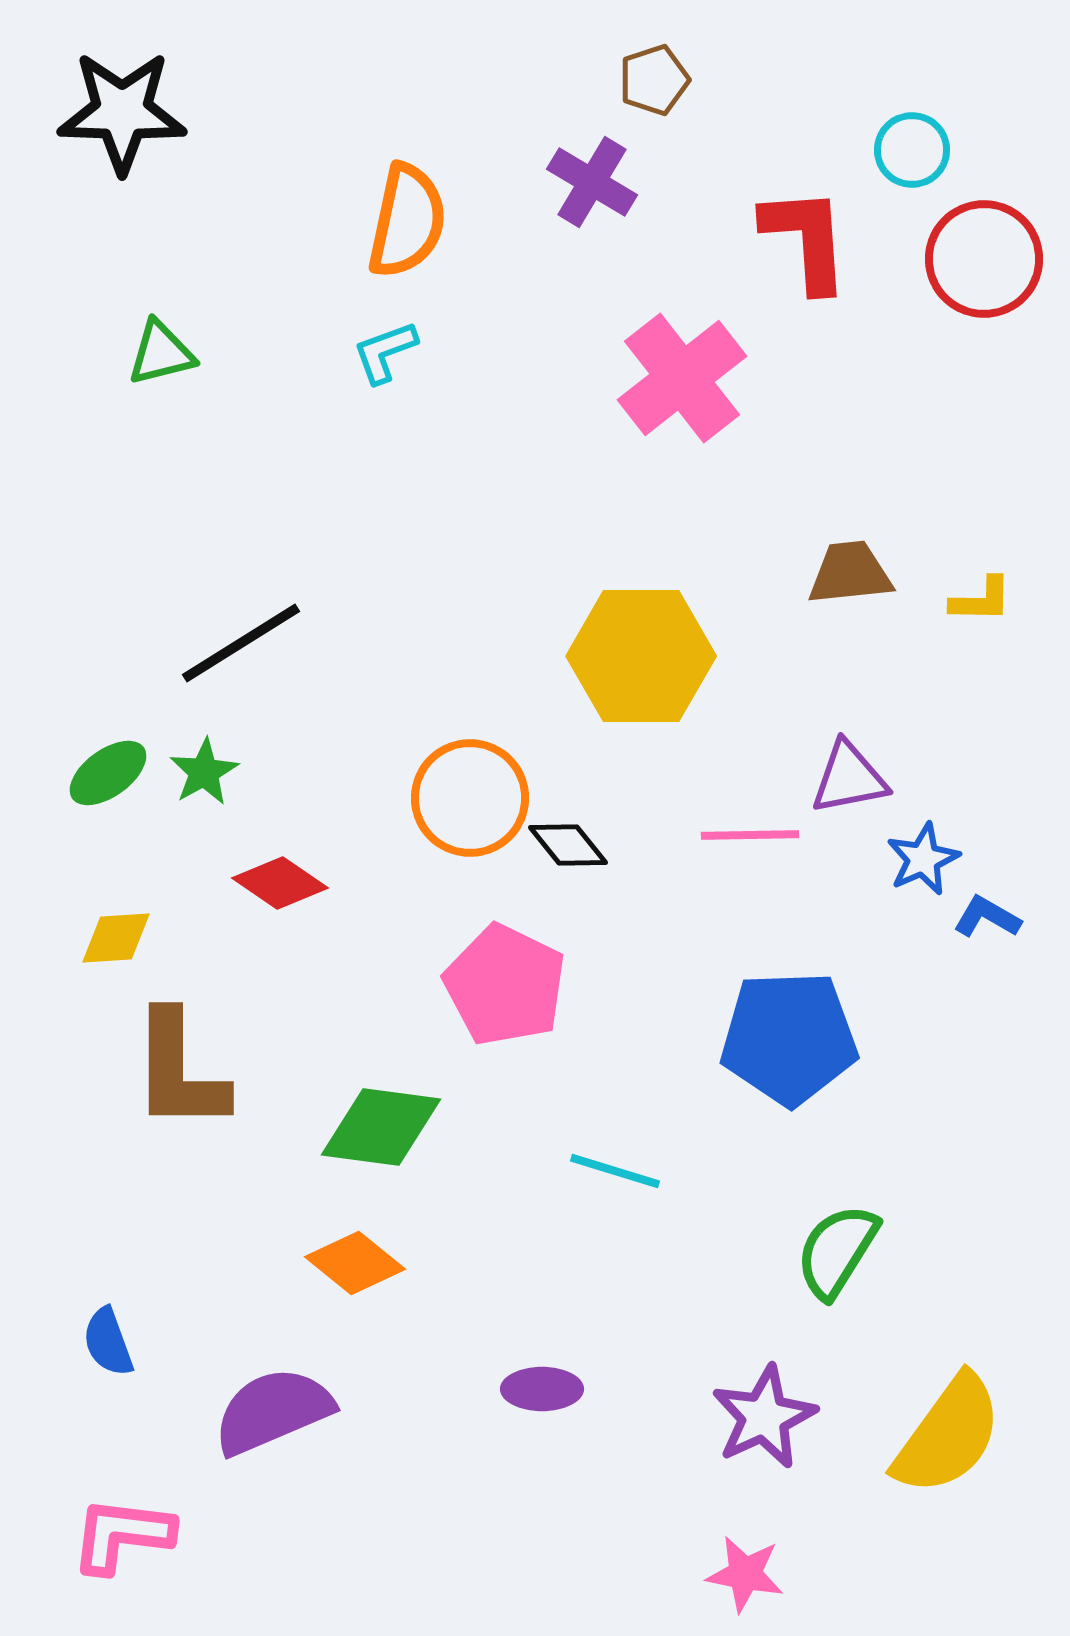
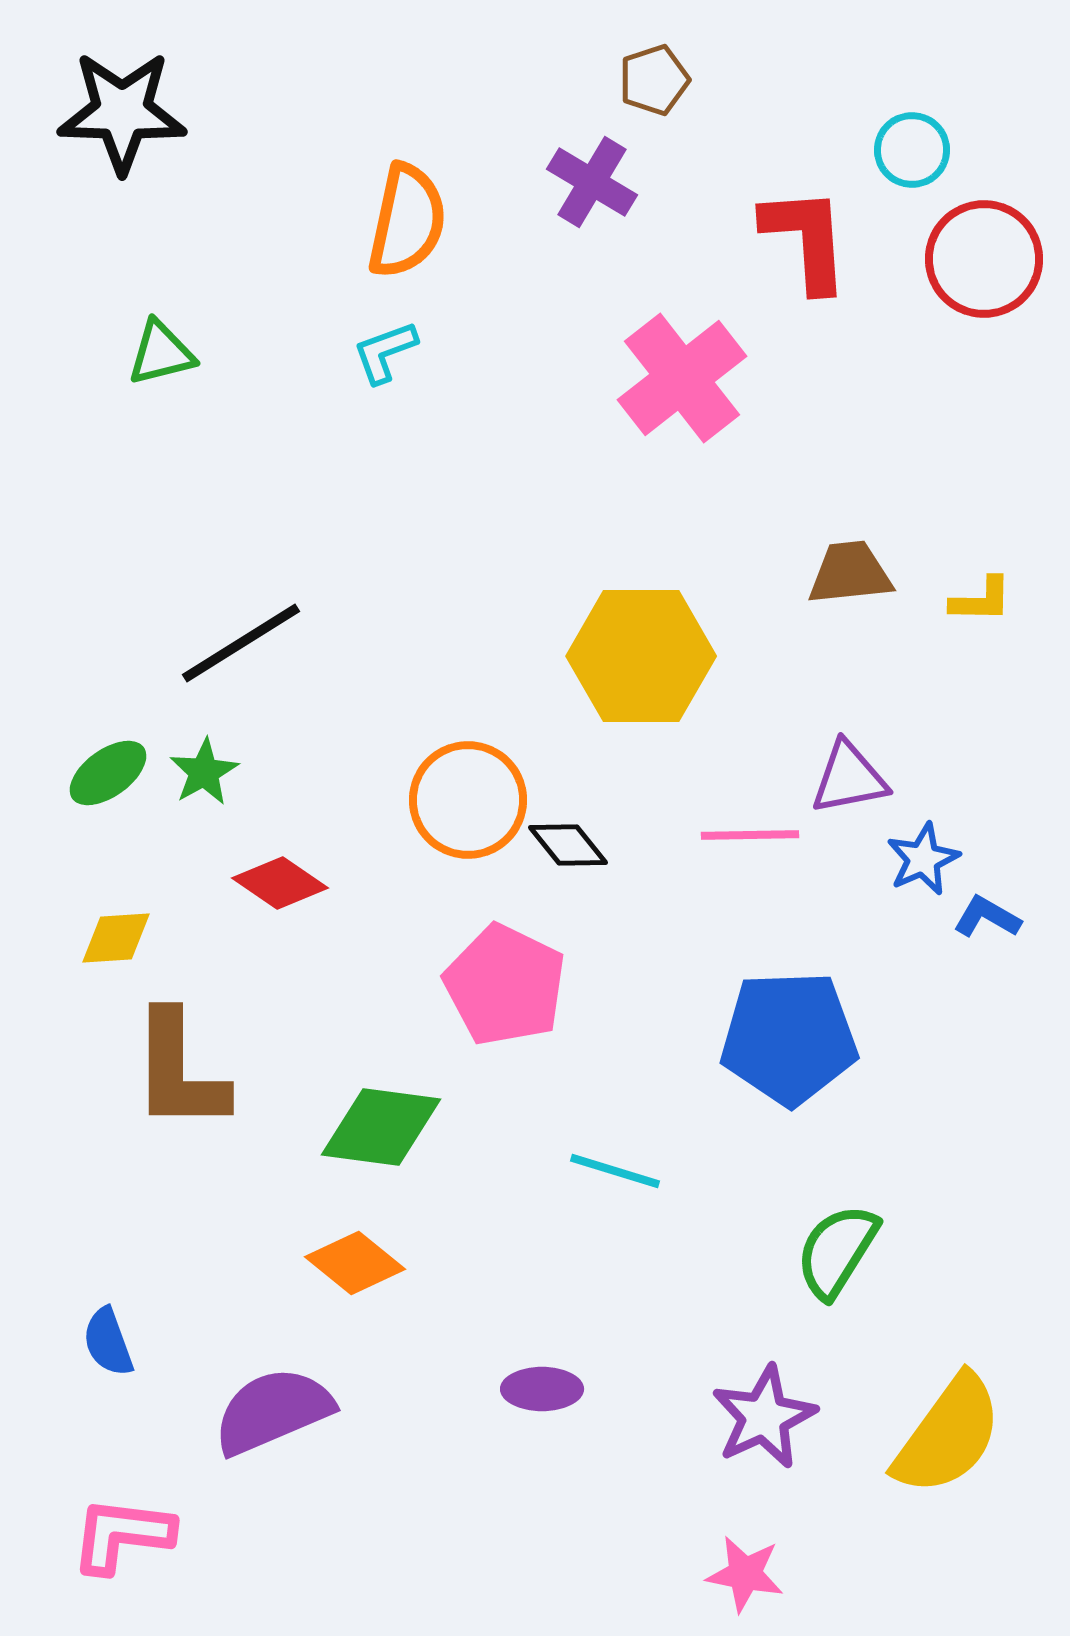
orange circle: moved 2 px left, 2 px down
